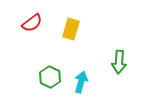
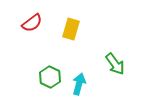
green arrow: moved 4 px left, 2 px down; rotated 40 degrees counterclockwise
cyan arrow: moved 2 px left, 2 px down
